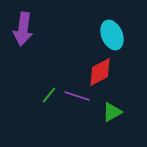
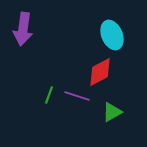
green line: rotated 18 degrees counterclockwise
